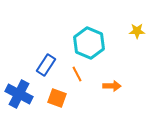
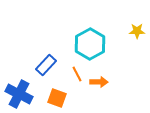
cyan hexagon: moved 1 px right, 1 px down; rotated 8 degrees clockwise
blue rectangle: rotated 10 degrees clockwise
orange arrow: moved 13 px left, 4 px up
